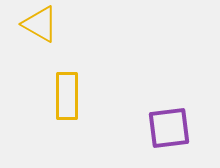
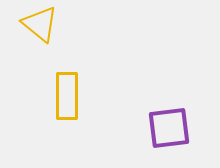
yellow triangle: rotated 9 degrees clockwise
